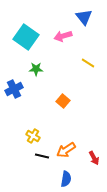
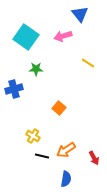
blue triangle: moved 4 px left, 3 px up
blue cross: rotated 12 degrees clockwise
orange square: moved 4 px left, 7 px down
